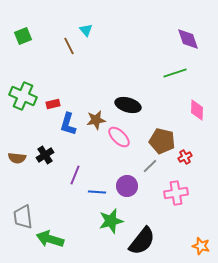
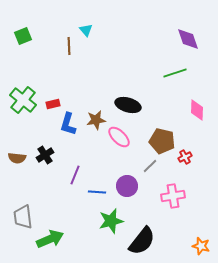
brown line: rotated 24 degrees clockwise
green cross: moved 4 px down; rotated 16 degrees clockwise
pink cross: moved 3 px left, 3 px down
green arrow: rotated 140 degrees clockwise
